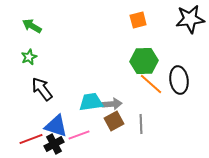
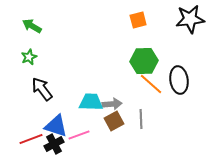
cyan trapezoid: rotated 10 degrees clockwise
gray line: moved 5 px up
